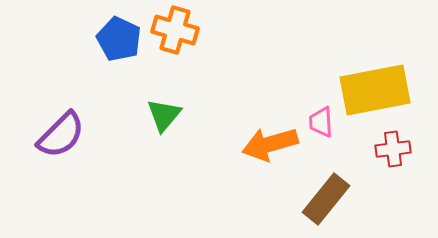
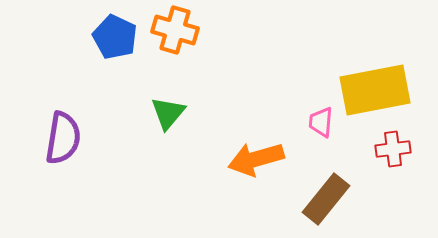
blue pentagon: moved 4 px left, 2 px up
green triangle: moved 4 px right, 2 px up
pink trapezoid: rotated 8 degrees clockwise
purple semicircle: moved 2 px right, 3 px down; rotated 36 degrees counterclockwise
orange arrow: moved 14 px left, 15 px down
